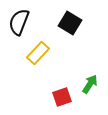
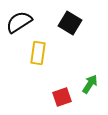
black semicircle: rotated 36 degrees clockwise
yellow rectangle: rotated 35 degrees counterclockwise
